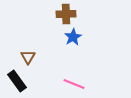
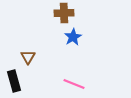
brown cross: moved 2 px left, 1 px up
black rectangle: moved 3 px left; rotated 20 degrees clockwise
